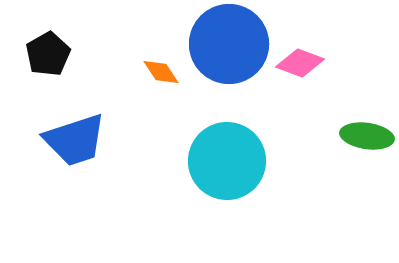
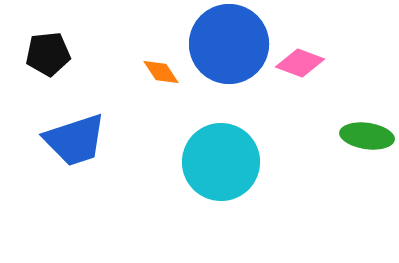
black pentagon: rotated 24 degrees clockwise
cyan circle: moved 6 px left, 1 px down
